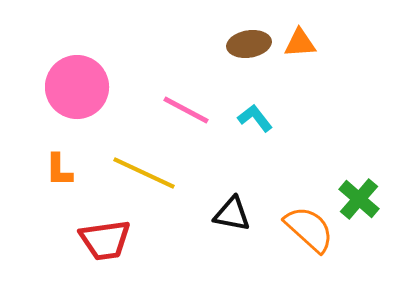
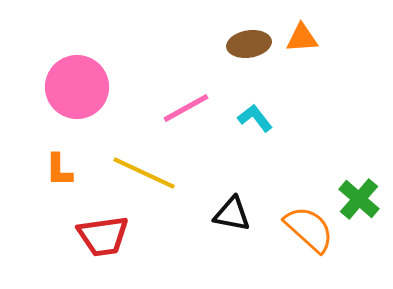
orange triangle: moved 2 px right, 5 px up
pink line: moved 2 px up; rotated 57 degrees counterclockwise
red trapezoid: moved 2 px left, 4 px up
